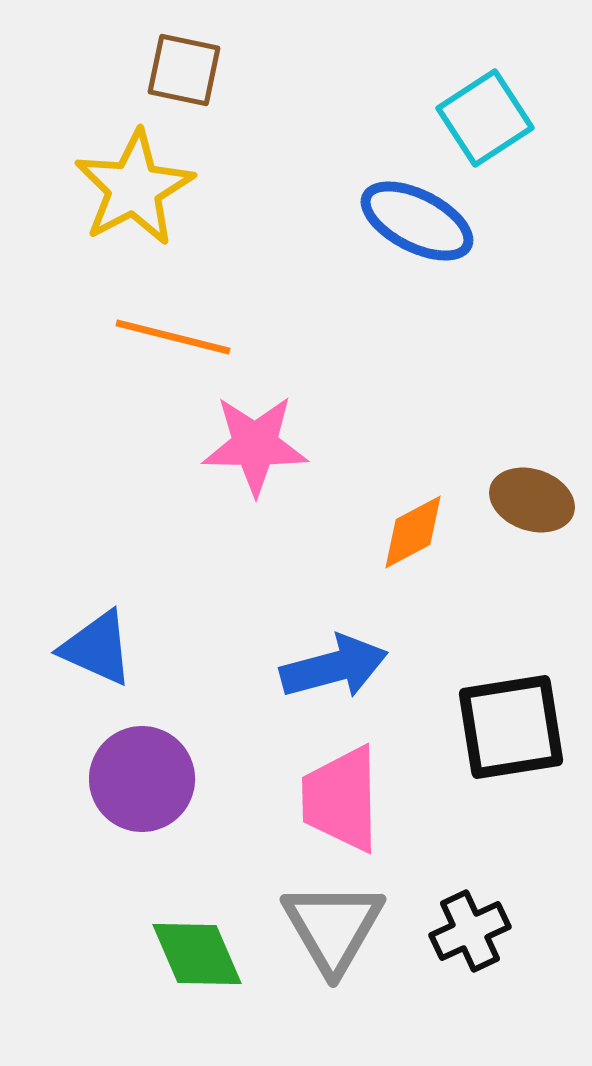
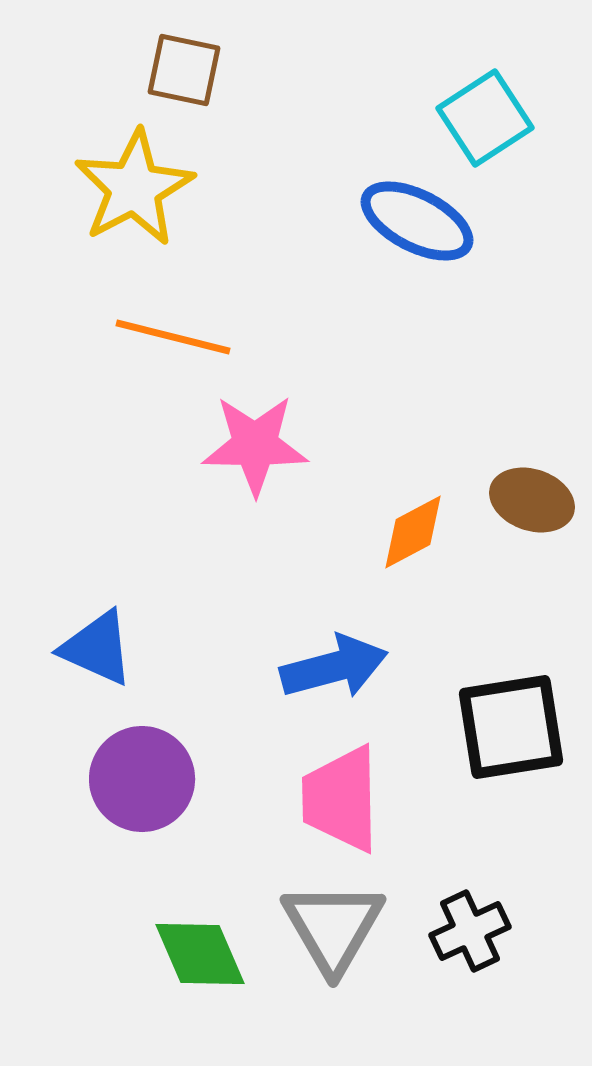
green diamond: moved 3 px right
